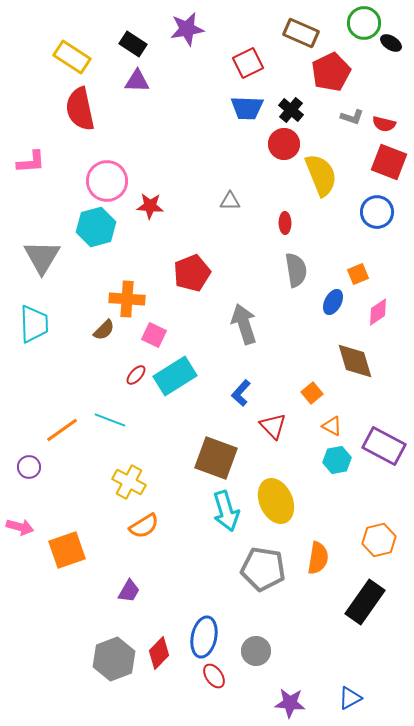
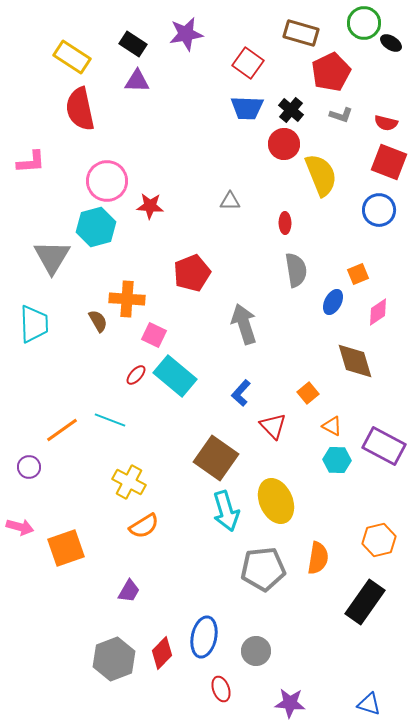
purple star at (187, 29): moved 1 px left, 5 px down
brown rectangle at (301, 33): rotated 8 degrees counterclockwise
red square at (248, 63): rotated 28 degrees counterclockwise
gray L-shape at (352, 117): moved 11 px left, 2 px up
red semicircle at (384, 124): moved 2 px right, 1 px up
blue circle at (377, 212): moved 2 px right, 2 px up
gray triangle at (42, 257): moved 10 px right
brown semicircle at (104, 330): moved 6 px left, 9 px up; rotated 75 degrees counterclockwise
cyan rectangle at (175, 376): rotated 72 degrees clockwise
orange square at (312, 393): moved 4 px left
brown square at (216, 458): rotated 15 degrees clockwise
cyan hexagon at (337, 460): rotated 12 degrees clockwise
orange square at (67, 550): moved 1 px left, 2 px up
gray pentagon at (263, 569): rotated 15 degrees counterclockwise
red diamond at (159, 653): moved 3 px right
red ellipse at (214, 676): moved 7 px right, 13 px down; rotated 15 degrees clockwise
blue triangle at (350, 698): moved 19 px right, 6 px down; rotated 45 degrees clockwise
